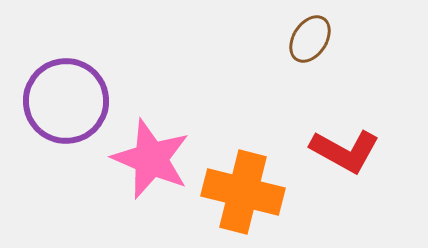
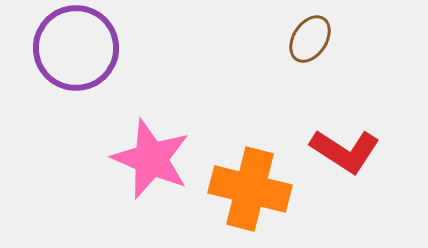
purple circle: moved 10 px right, 53 px up
red L-shape: rotated 4 degrees clockwise
orange cross: moved 7 px right, 3 px up
